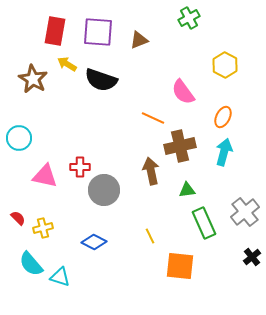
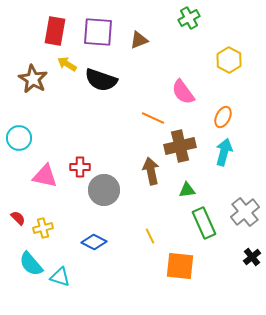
yellow hexagon: moved 4 px right, 5 px up
